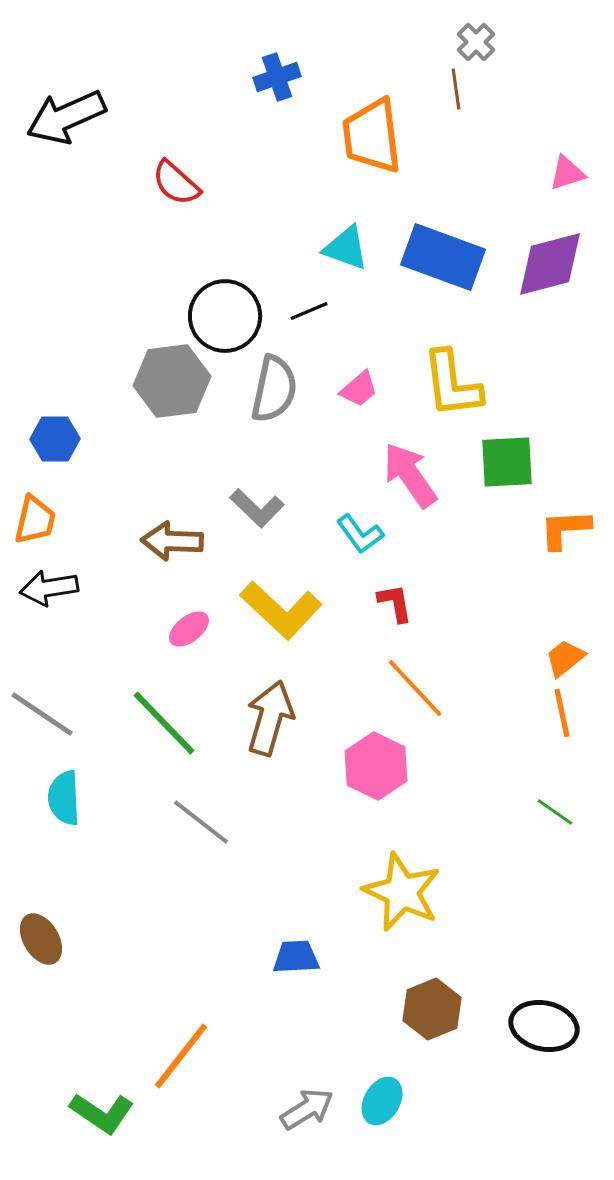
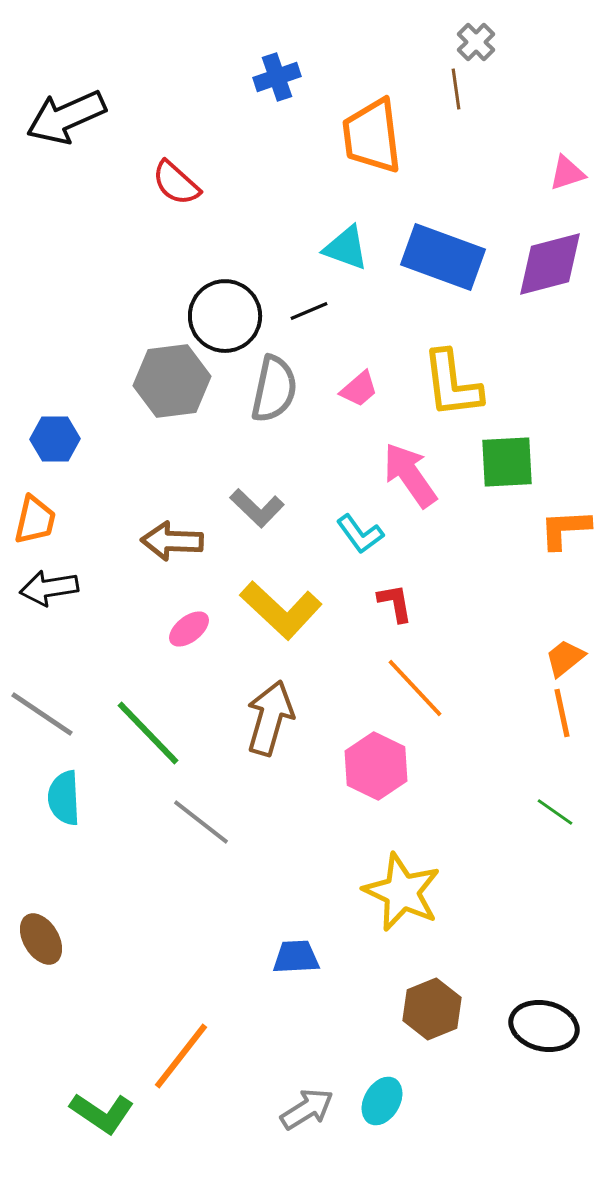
green line at (164, 723): moved 16 px left, 10 px down
